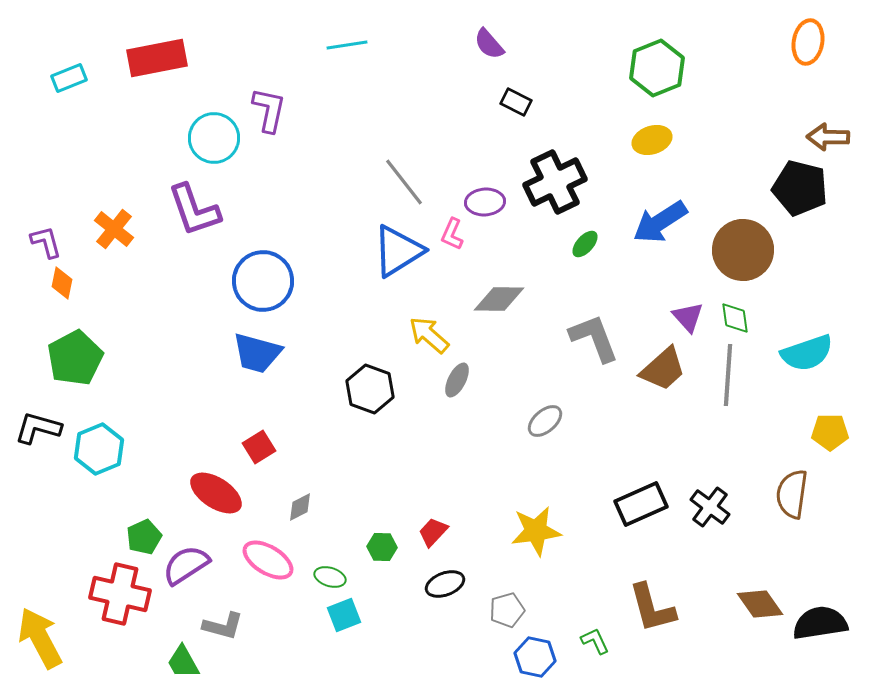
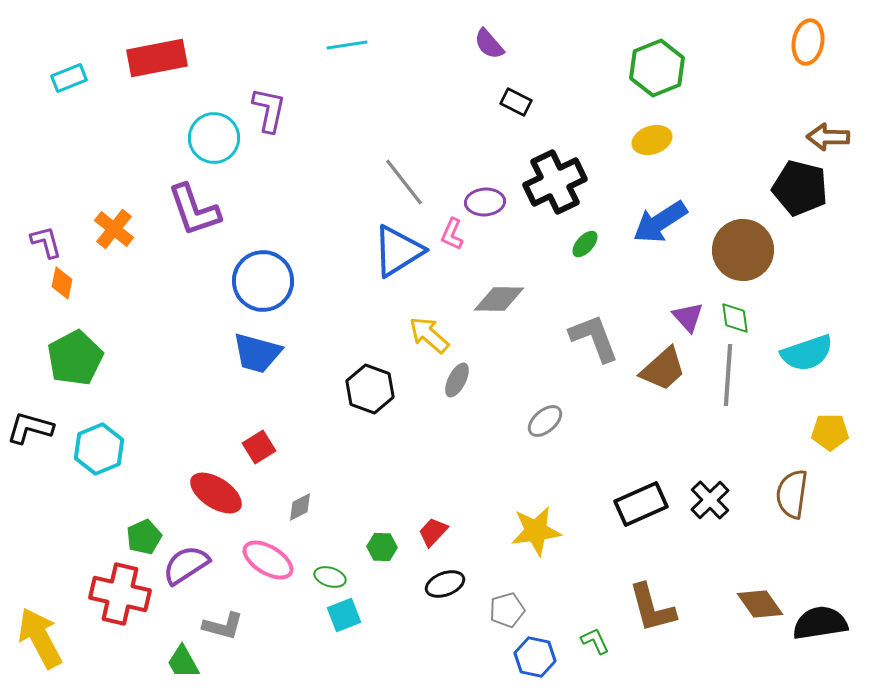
black L-shape at (38, 428): moved 8 px left
black cross at (710, 507): moved 7 px up; rotated 9 degrees clockwise
